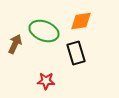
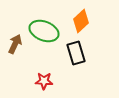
orange diamond: rotated 35 degrees counterclockwise
red star: moved 2 px left
